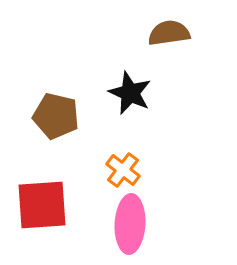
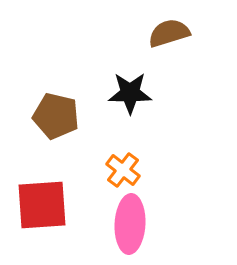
brown semicircle: rotated 9 degrees counterclockwise
black star: rotated 24 degrees counterclockwise
